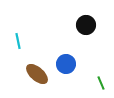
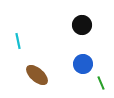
black circle: moved 4 px left
blue circle: moved 17 px right
brown ellipse: moved 1 px down
